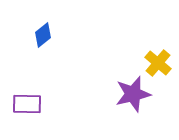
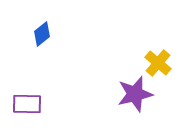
blue diamond: moved 1 px left, 1 px up
purple star: moved 2 px right
